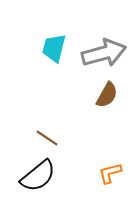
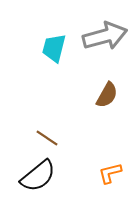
gray arrow: moved 1 px right, 17 px up
